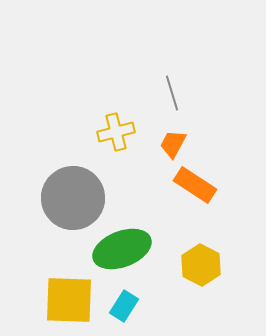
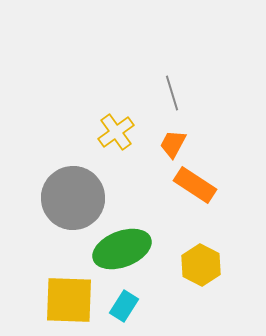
yellow cross: rotated 21 degrees counterclockwise
